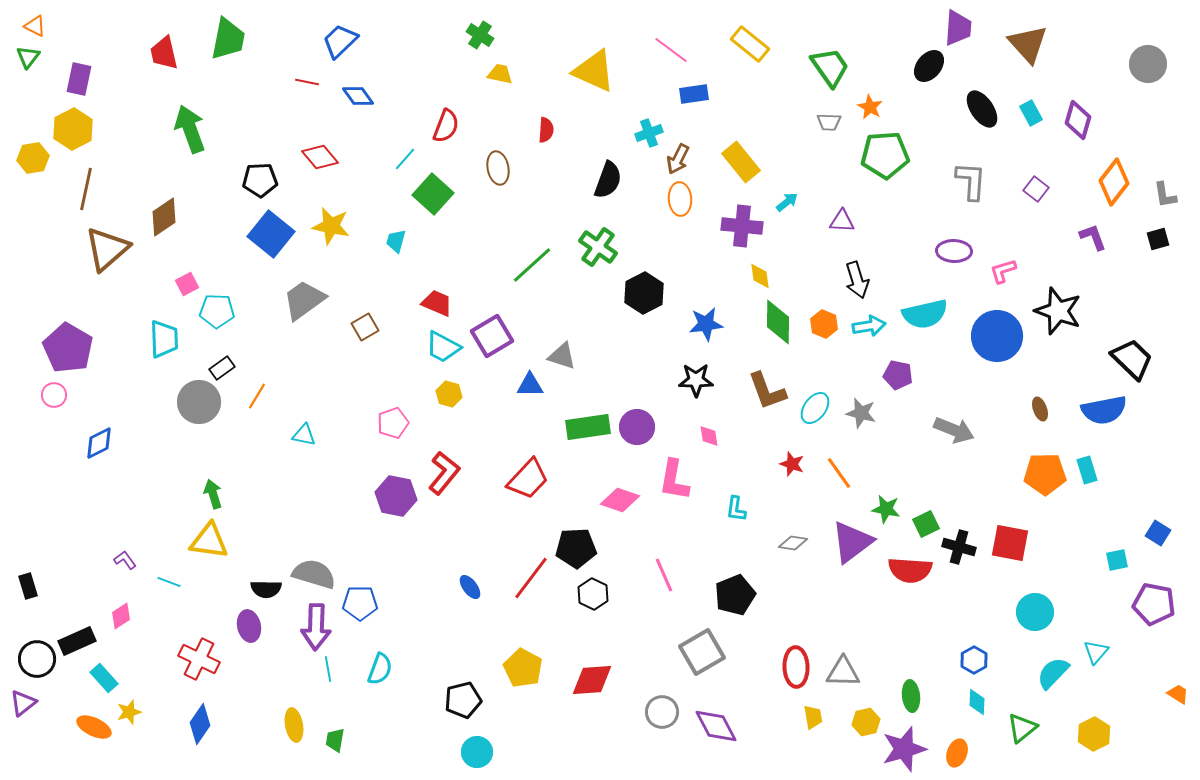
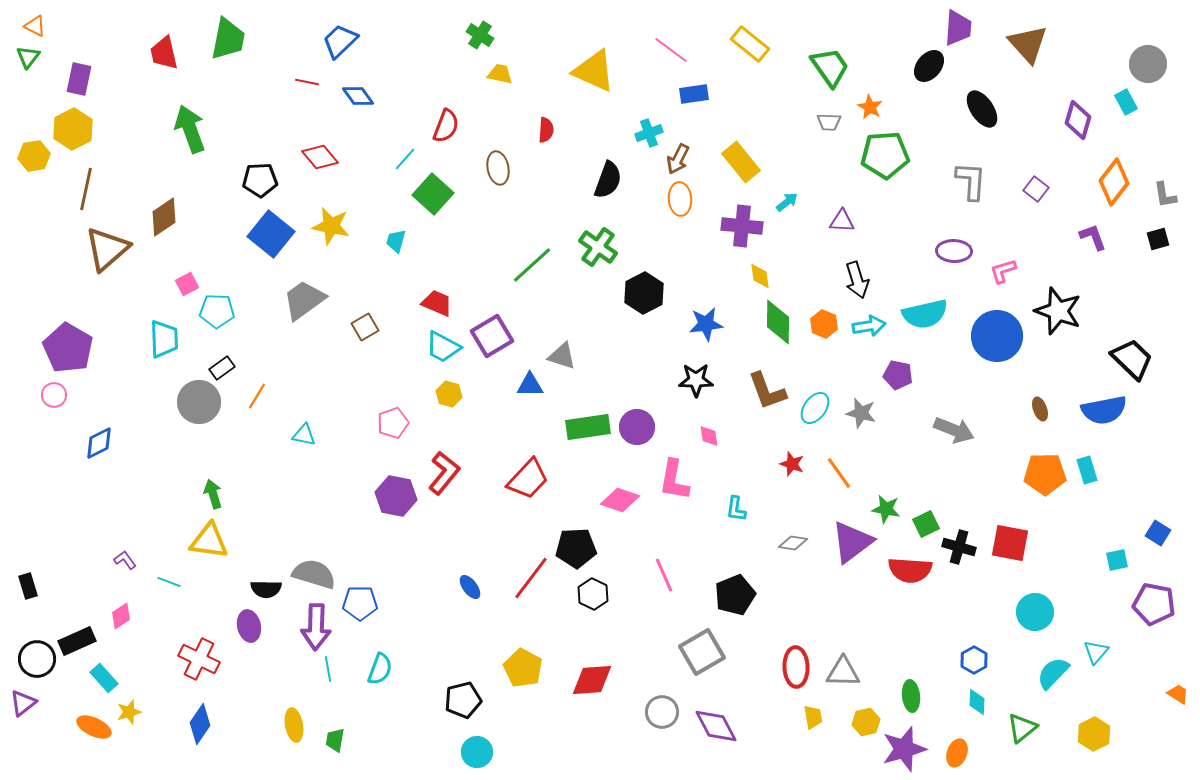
cyan rectangle at (1031, 113): moved 95 px right, 11 px up
yellow hexagon at (33, 158): moved 1 px right, 2 px up
